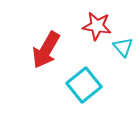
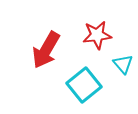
red star: moved 9 px down; rotated 16 degrees counterclockwise
cyan triangle: moved 17 px down
